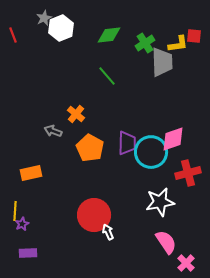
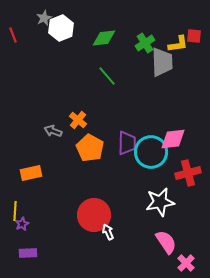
green diamond: moved 5 px left, 3 px down
orange cross: moved 2 px right, 6 px down
pink diamond: rotated 12 degrees clockwise
